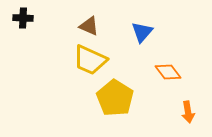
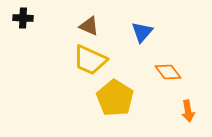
orange arrow: moved 1 px up
